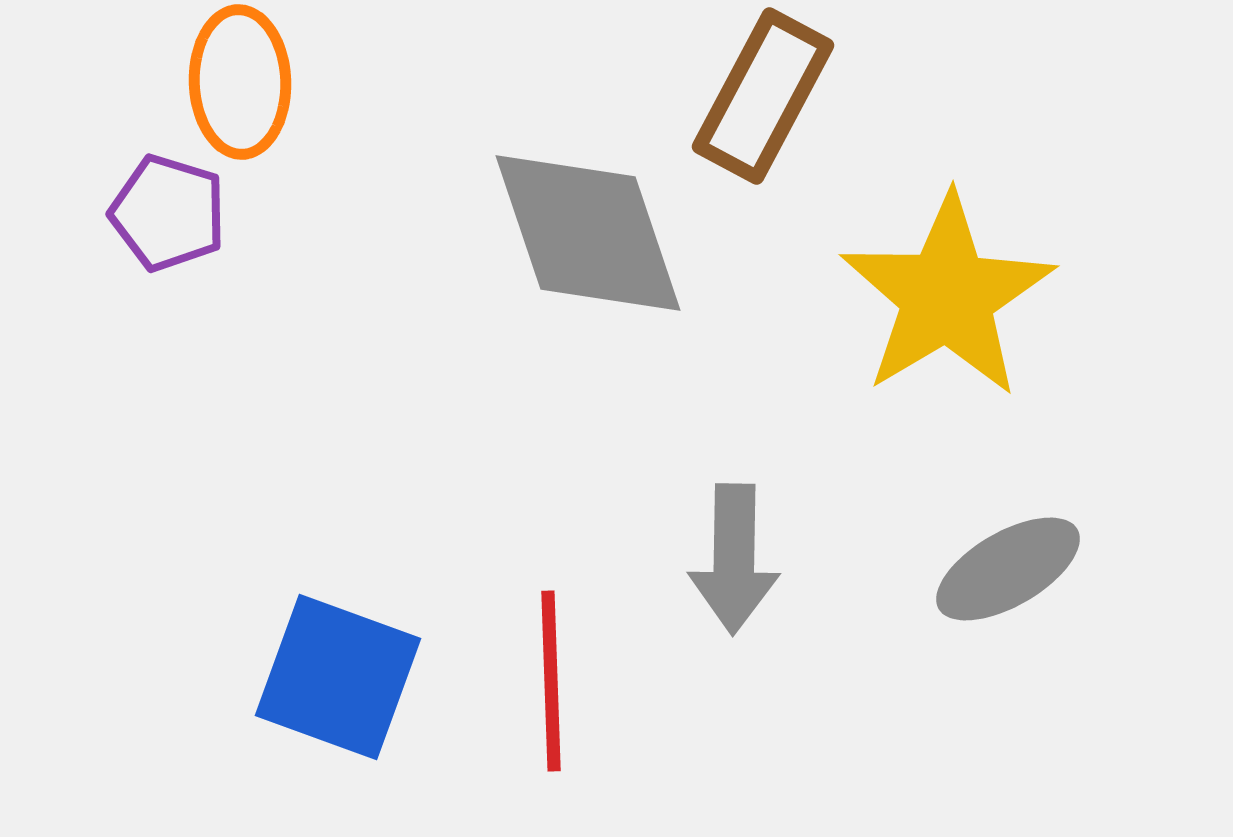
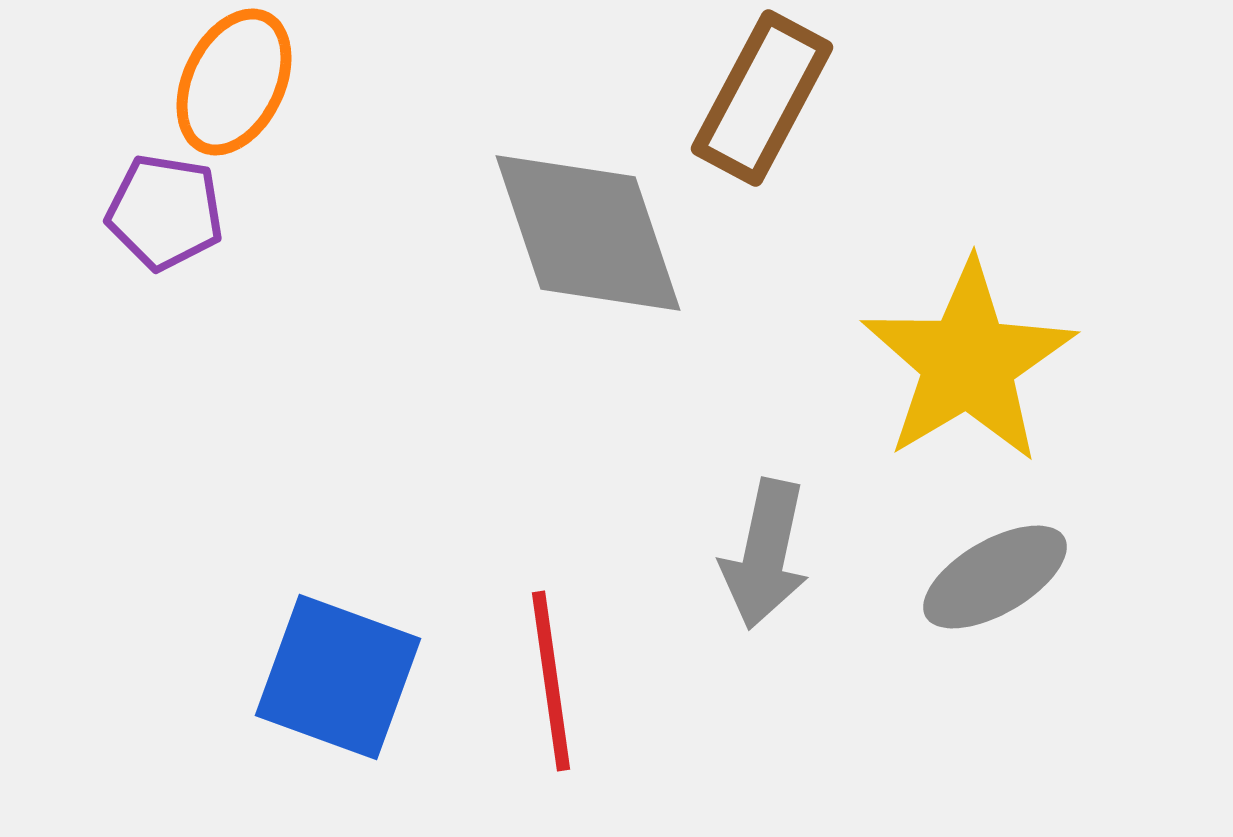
orange ellipse: moved 6 px left; rotated 28 degrees clockwise
brown rectangle: moved 1 px left, 2 px down
purple pentagon: moved 3 px left, 1 px up; rotated 8 degrees counterclockwise
yellow star: moved 21 px right, 66 px down
gray arrow: moved 31 px right, 5 px up; rotated 11 degrees clockwise
gray ellipse: moved 13 px left, 8 px down
red line: rotated 6 degrees counterclockwise
